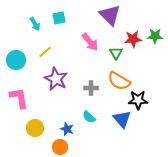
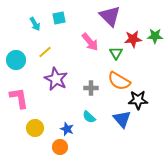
purple triangle: moved 1 px down
